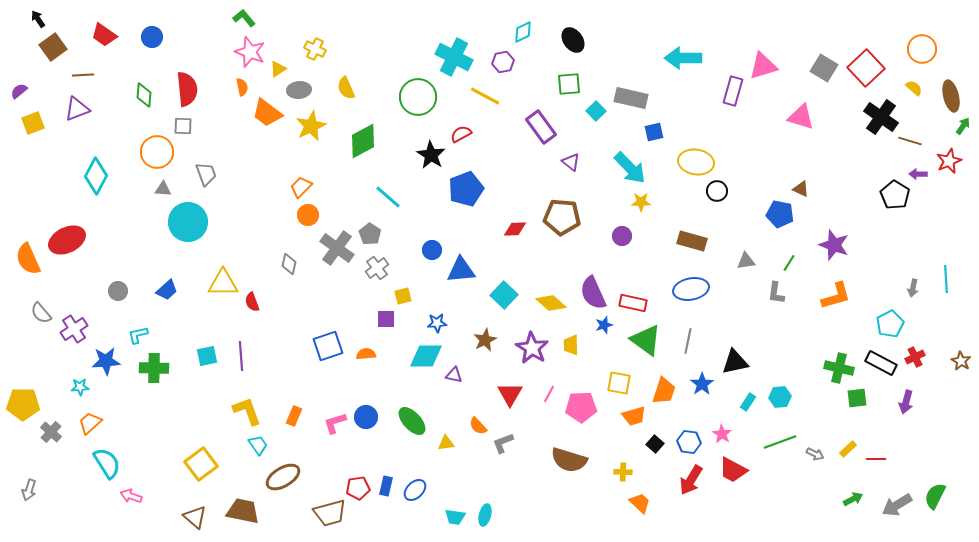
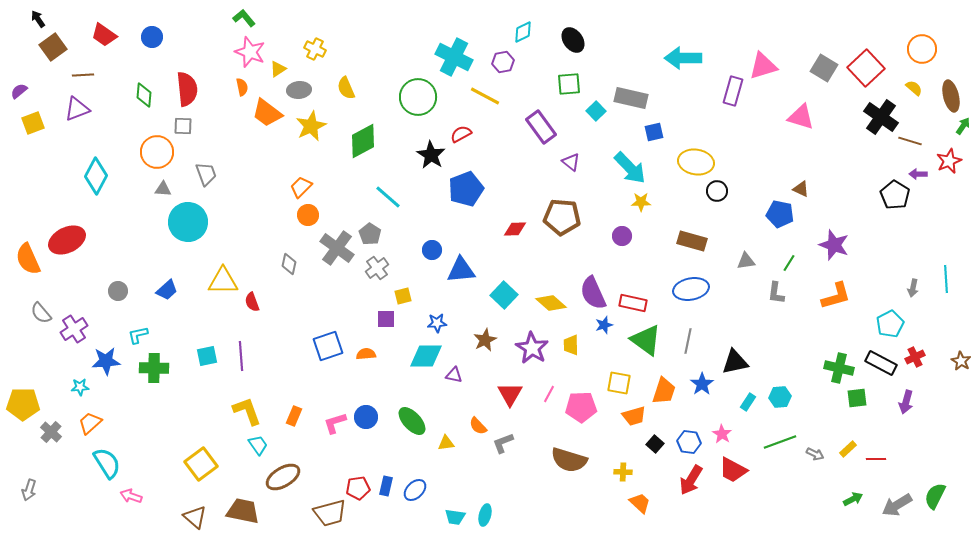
yellow triangle at (223, 283): moved 2 px up
